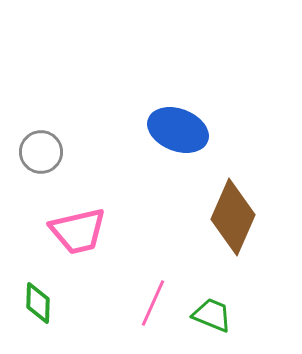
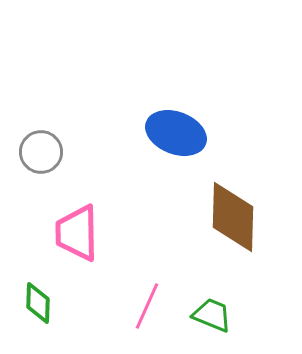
blue ellipse: moved 2 px left, 3 px down
brown diamond: rotated 22 degrees counterclockwise
pink trapezoid: moved 1 px left, 2 px down; rotated 102 degrees clockwise
pink line: moved 6 px left, 3 px down
